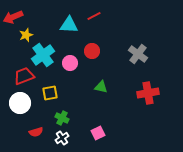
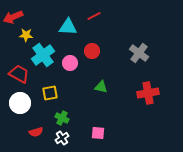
cyan triangle: moved 1 px left, 2 px down
yellow star: rotated 24 degrees clockwise
gray cross: moved 1 px right, 1 px up
red trapezoid: moved 5 px left, 2 px up; rotated 50 degrees clockwise
pink square: rotated 32 degrees clockwise
